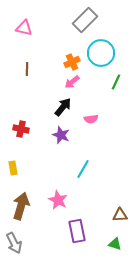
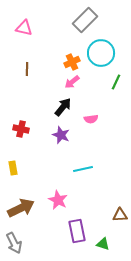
cyan line: rotated 48 degrees clockwise
brown arrow: moved 2 px down; rotated 48 degrees clockwise
green triangle: moved 12 px left
